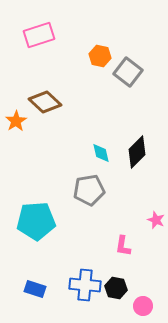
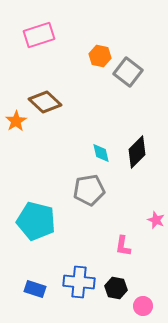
cyan pentagon: rotated 18 degrees clockwise
blue cross: moved 6 px left, 3 px up
